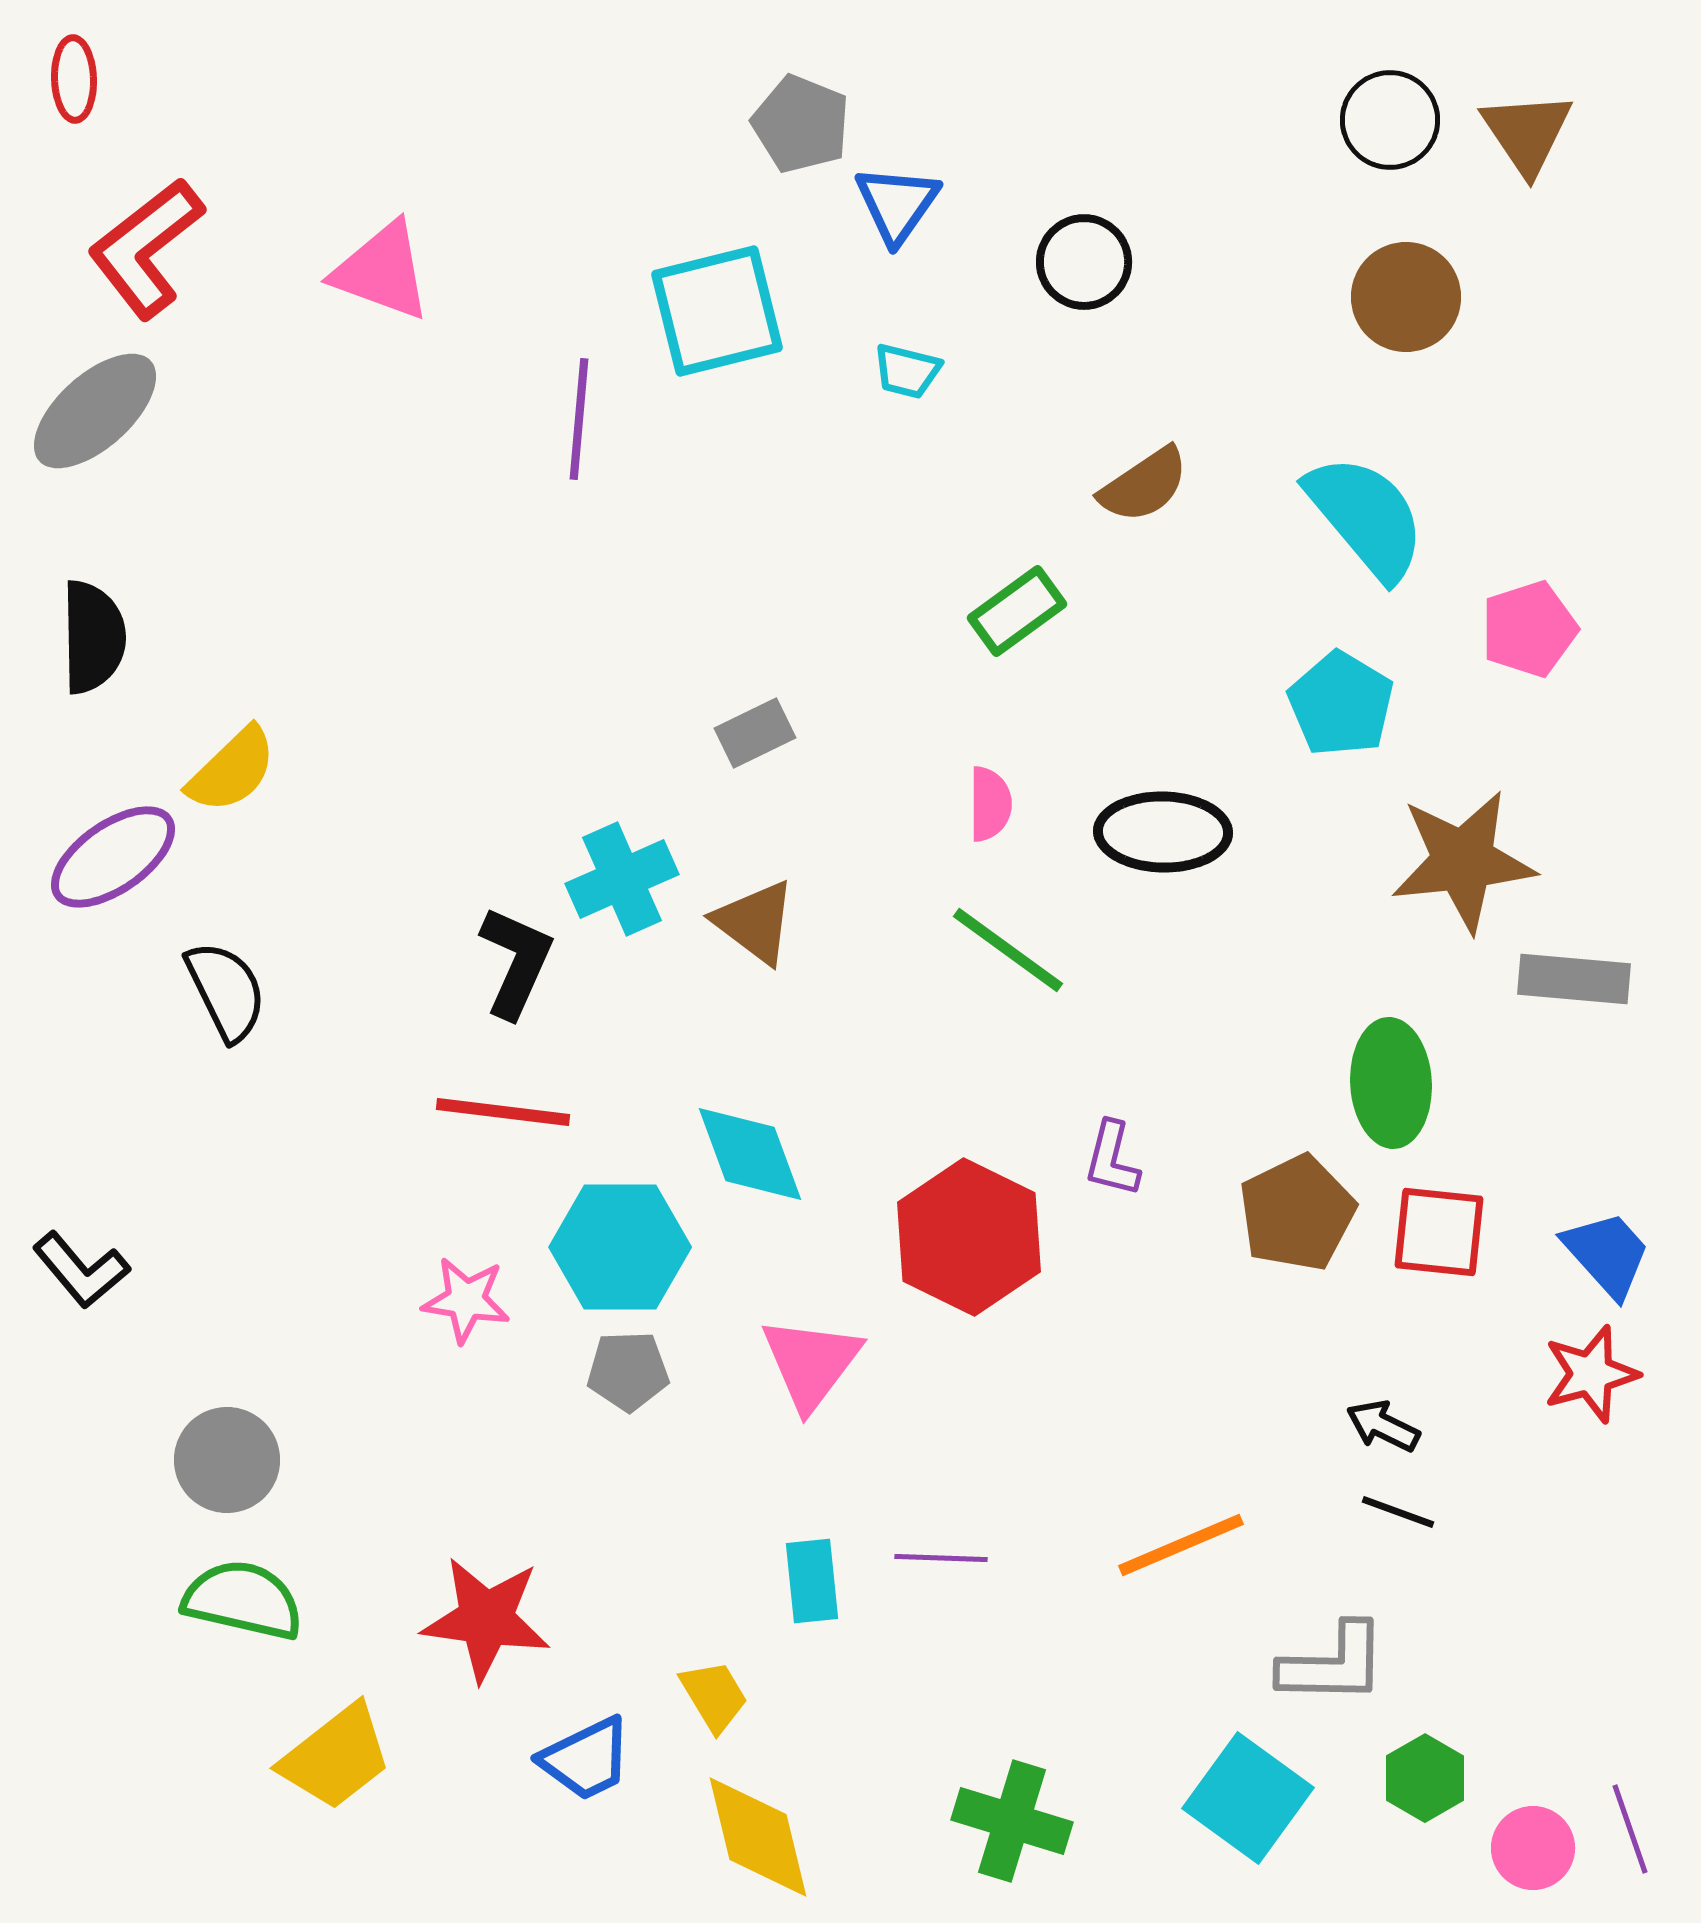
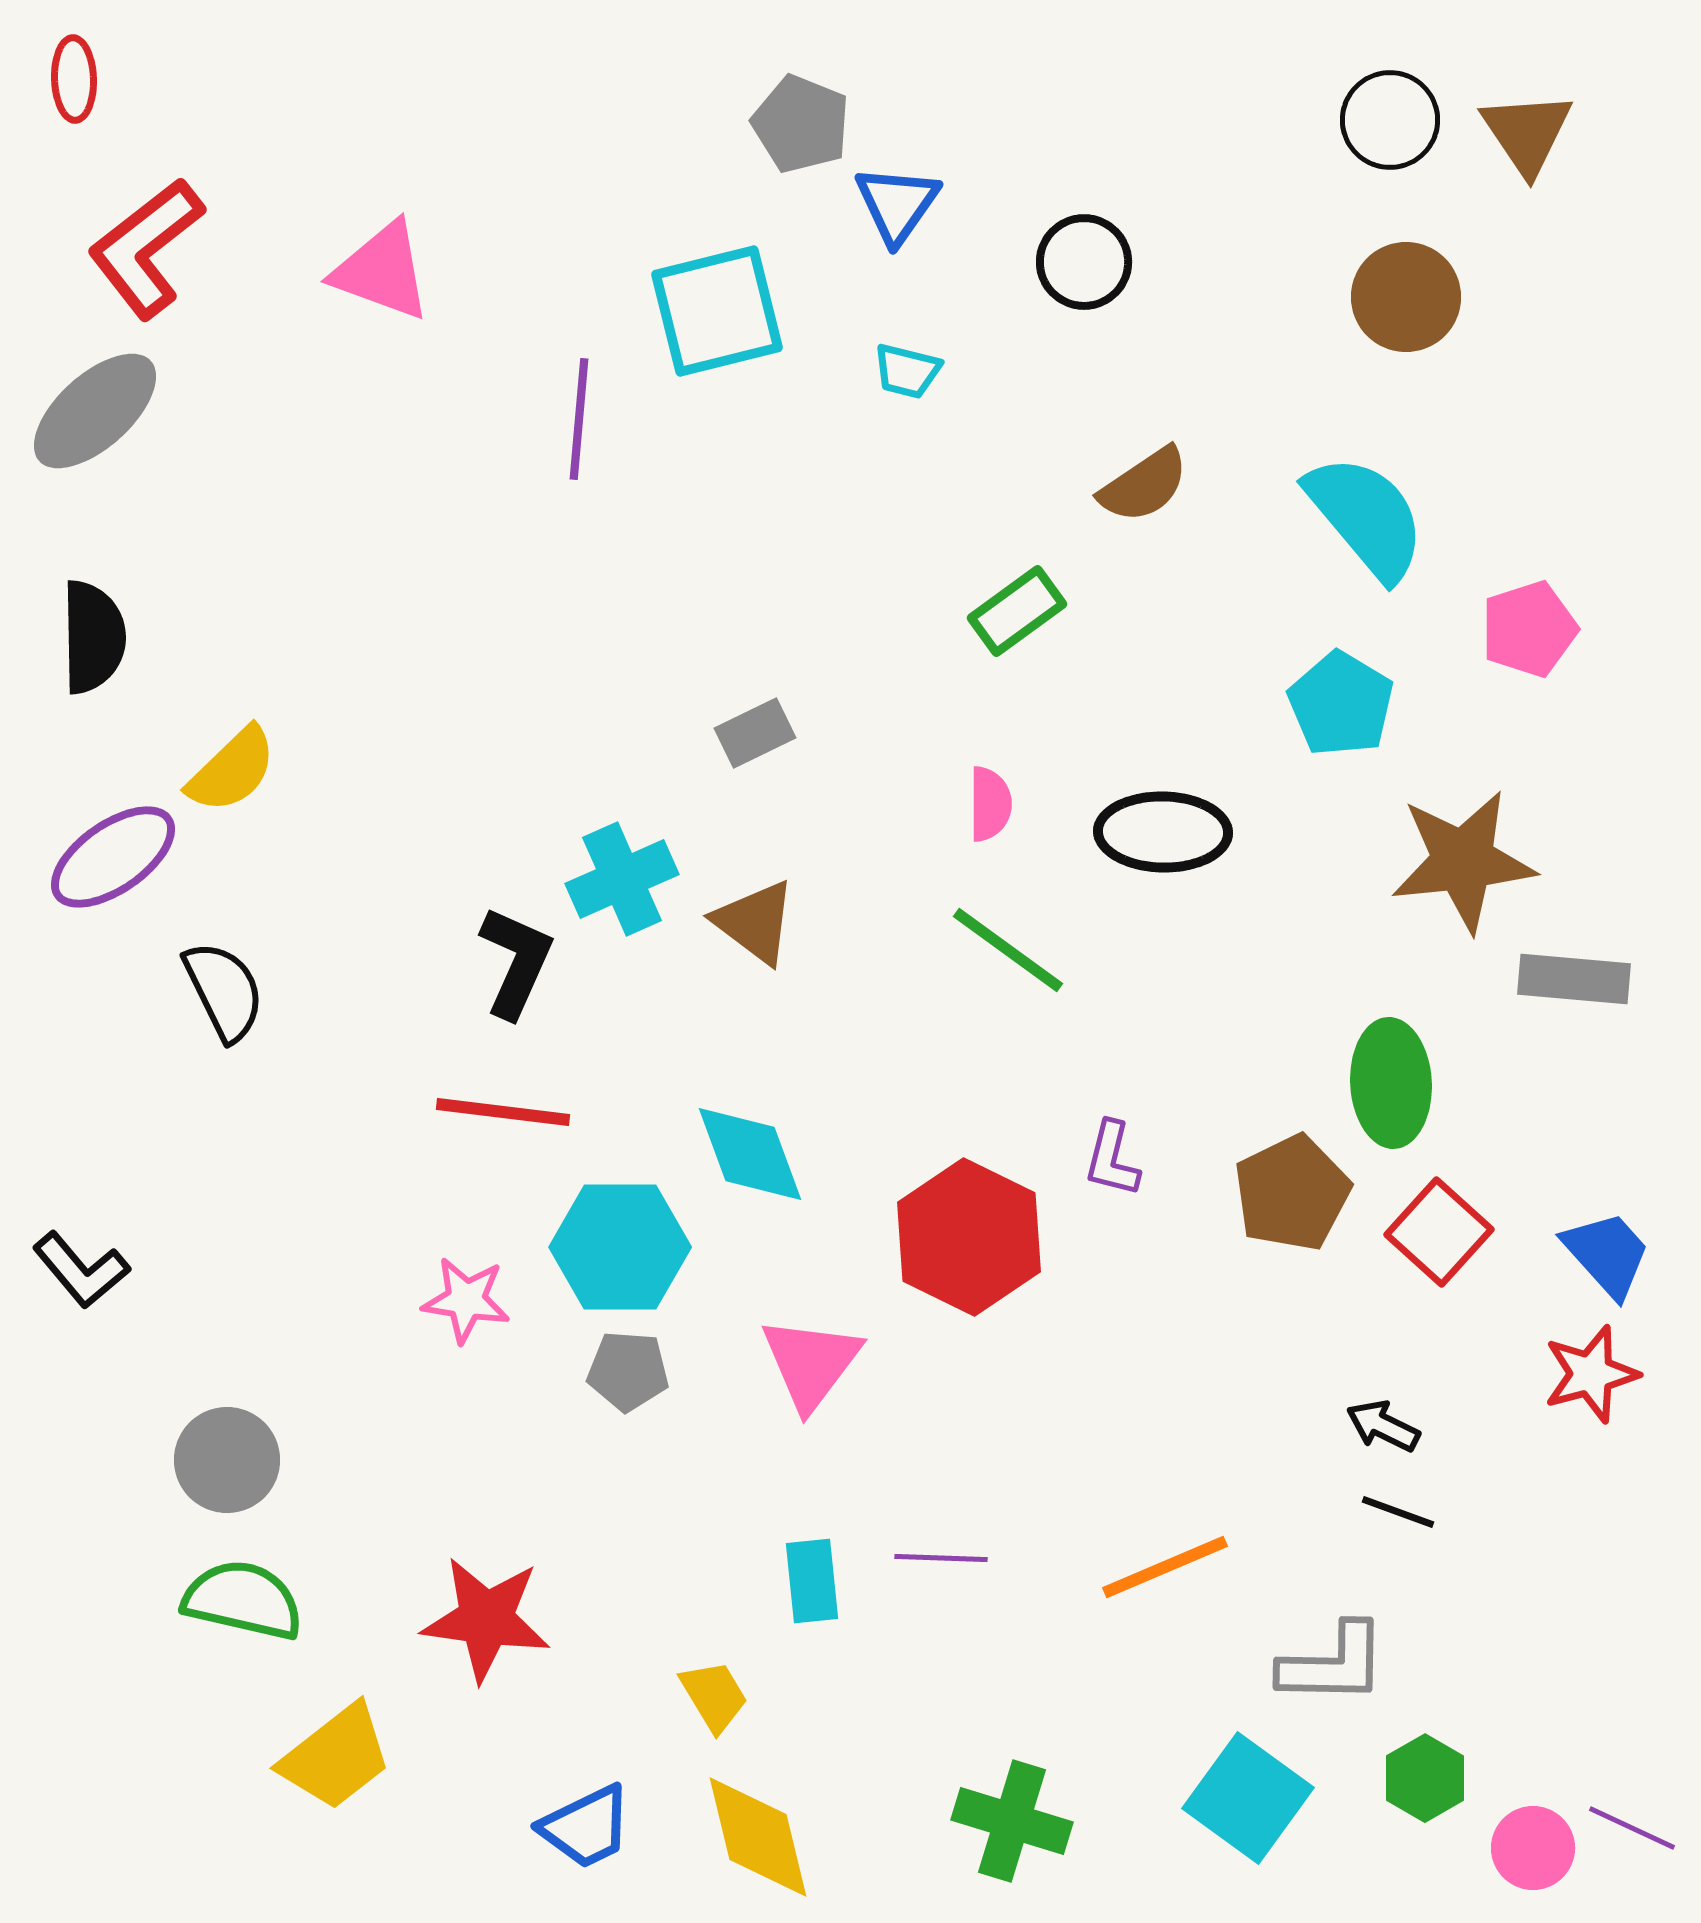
black semicircle at (226, 991): moved 2 px left
brown pentagon at (1297, 1213): moved 5 px left, 20 px up
red square at (1439, 1232): rotated 36 degrees clockwise
gray pentagon at (628, 1371): rotated 6 degrees clockwise
orange line at (1181, 1545): moved 16 px left, 22 px down
blue trapezoid at (586, 1759): moved 68 px down
purple line at (1630, 1829): moved 2 px right, 1 px up; rotated 46 degrees counterclockwise
